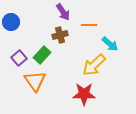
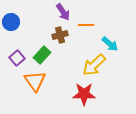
orange line: moved 3 px left
purple square: moved 2 px left
